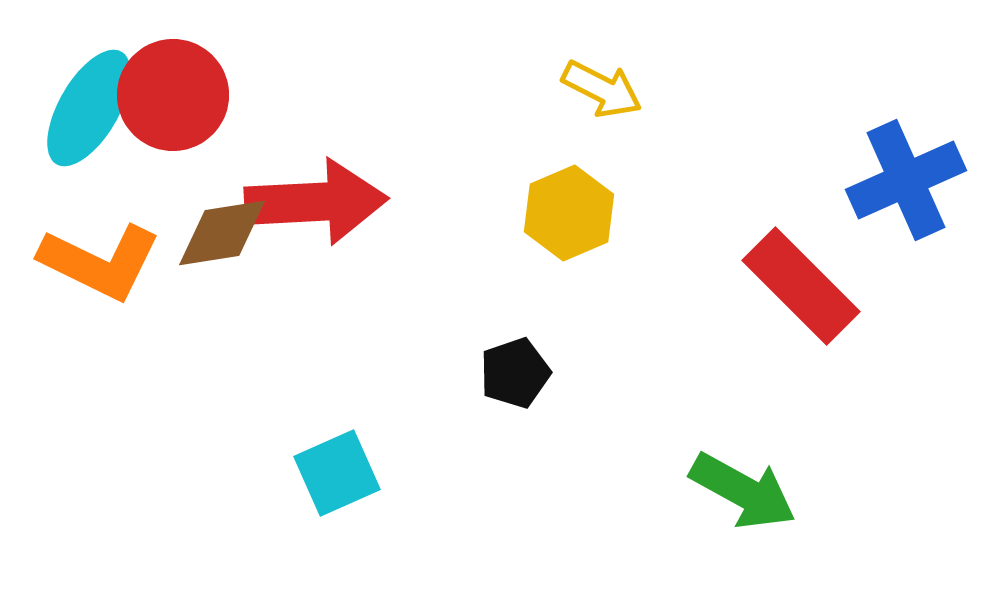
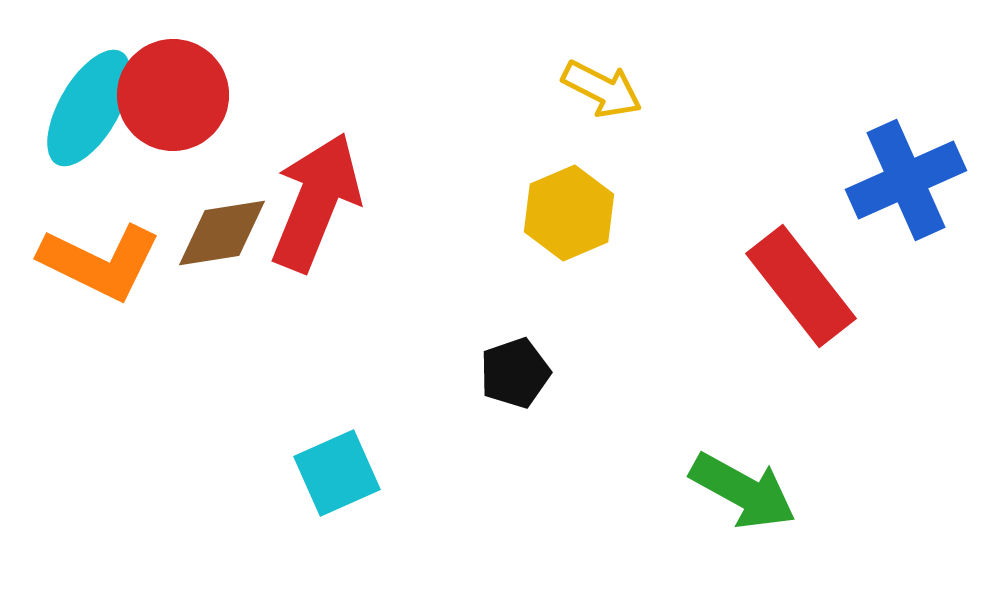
red arrow: rotated 65 degrees counterclockwise
red rectangle: rotated 7 degrees clockwise
